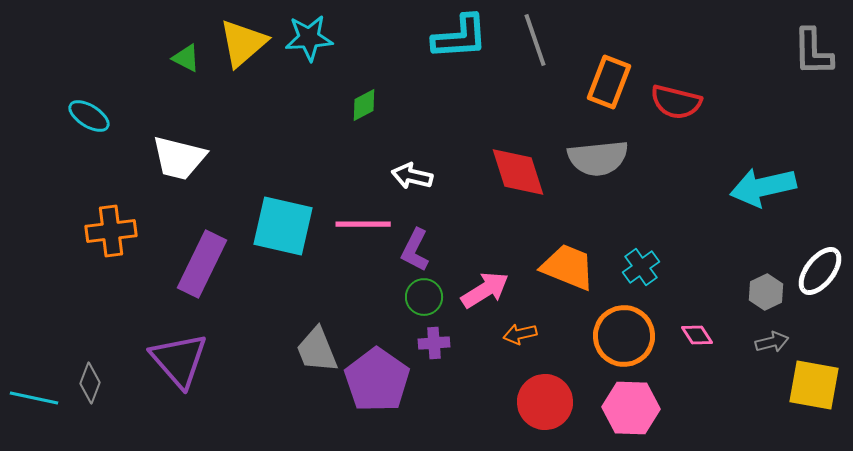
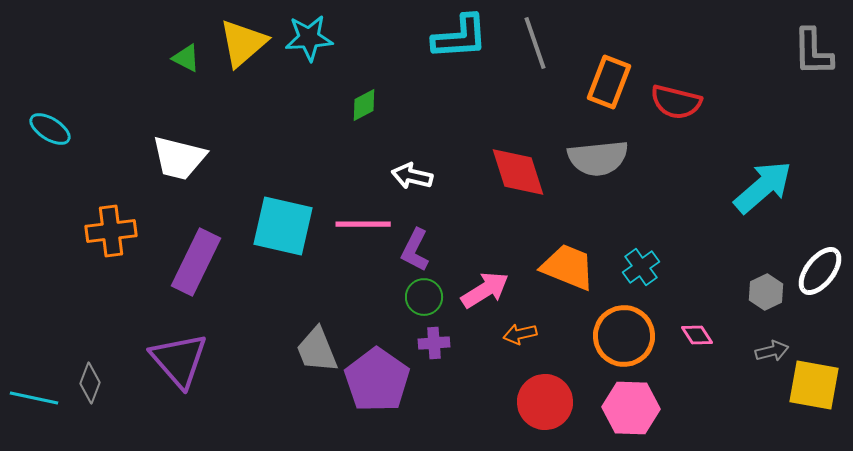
gray line: moved 3 px down
cyan ellipse: moved 39 px left, 13 px down
cyan arrow: rotated 152 degrees clockwise
purple rectangle: moved 6 px left, 2 px up
gray arrow: moved 9 px down
